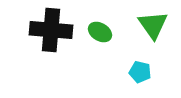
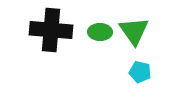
green triangle: moved 19 px left, 6 px down
green ellipse: rotated 30 degrees counterclockwise
